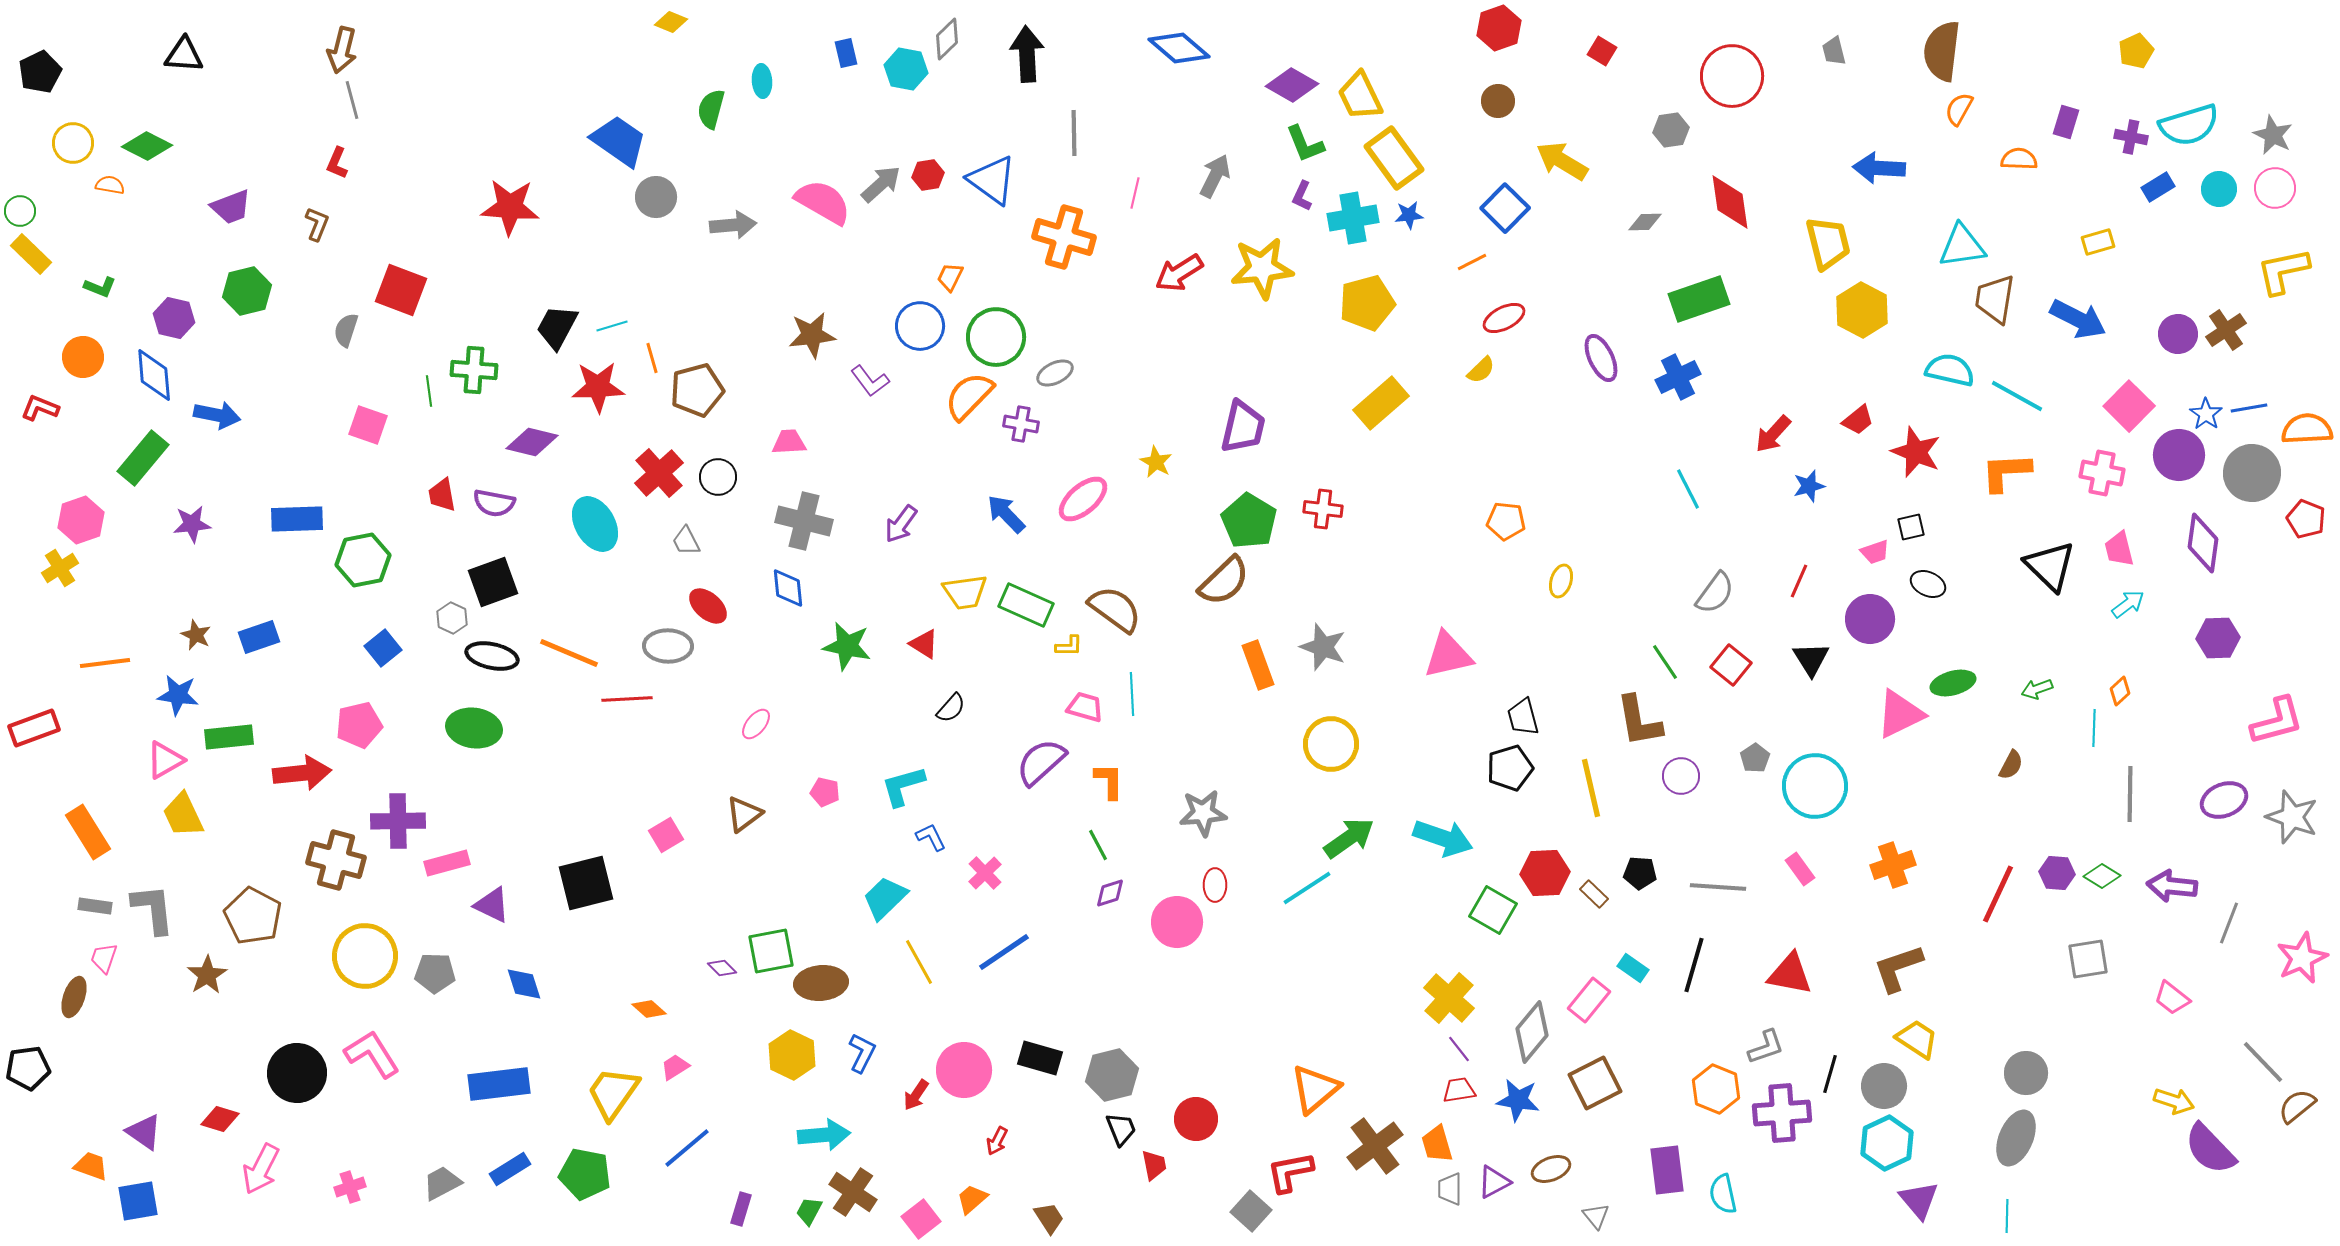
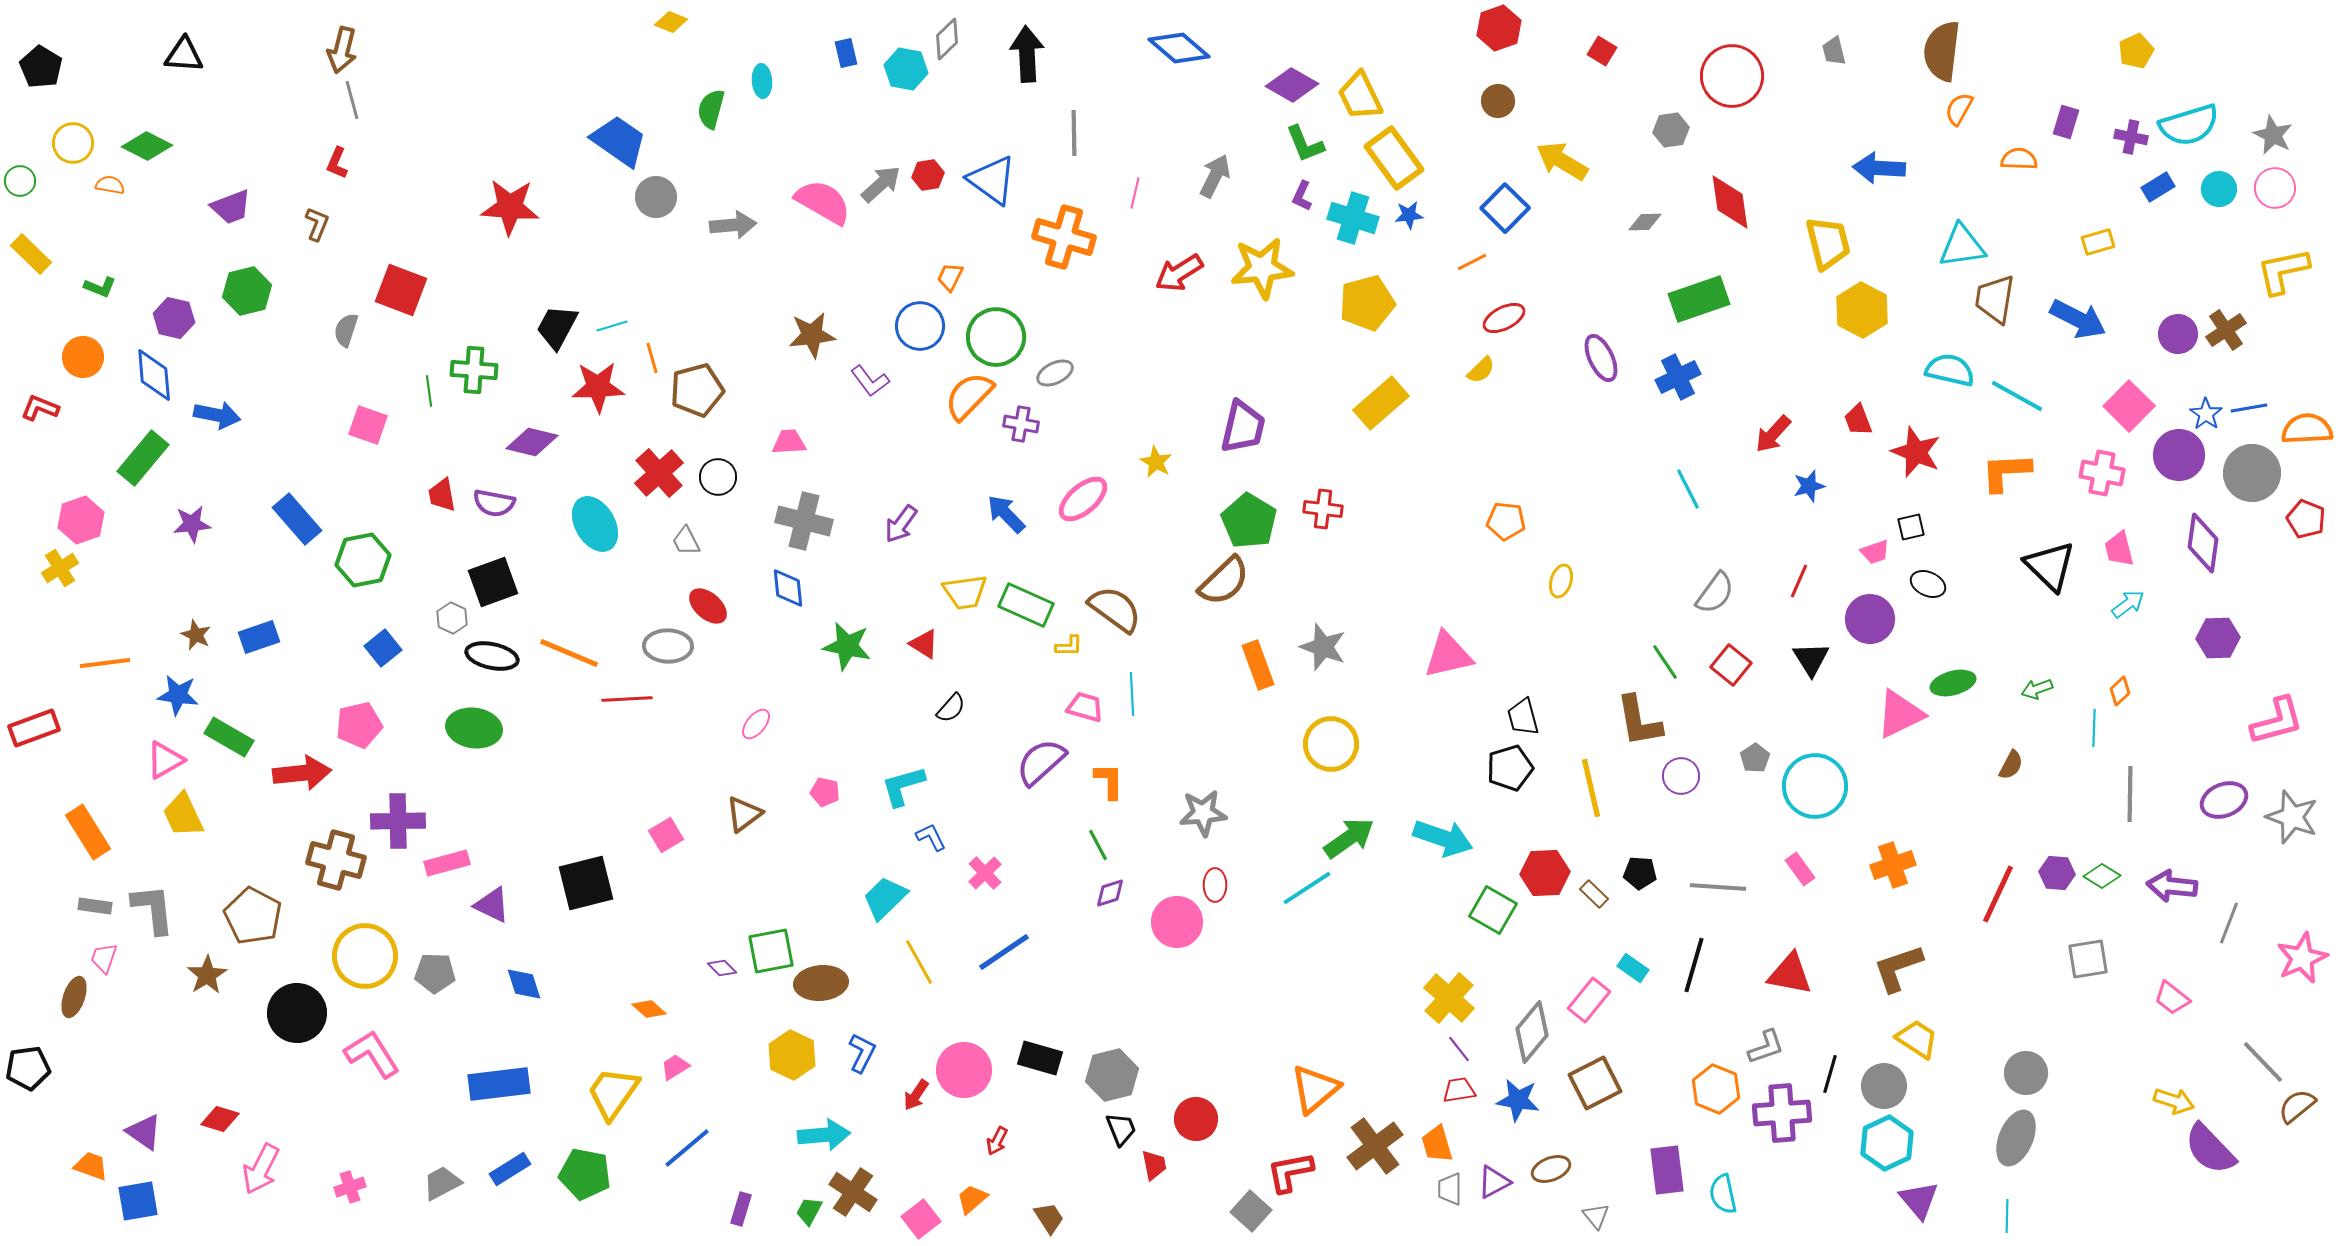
black pentagon at (40, 72): moved 1 px right, 5 px up; rotated 15 degrees counterclockwise
green circle at (20, 211): moved 30 px up
cyan cross at (1353, 218): rotated 27 degrees clockwise
red trapezoid at (1858, 420): rotated 108 degrees clockwise
blue rectangle at (297, 519): rotated 51 degrees clockwise
green rectangle at (229, 737): rotated 36 degrees clockwise
black circle at (297, 1073): moved 60 px up
